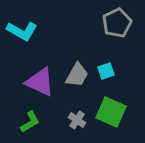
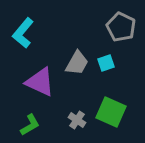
gray pentagon: moved 4 px right, 4 px down; rotated 20 degrees counterclockwise
cyan L-shape: moved 1 px right, 2 px down; rotated 100 degrees clockwise
cyan square: moved 8 px up
gray trapezoid: moved 12 px up
green L-shape: moved 3 px down
